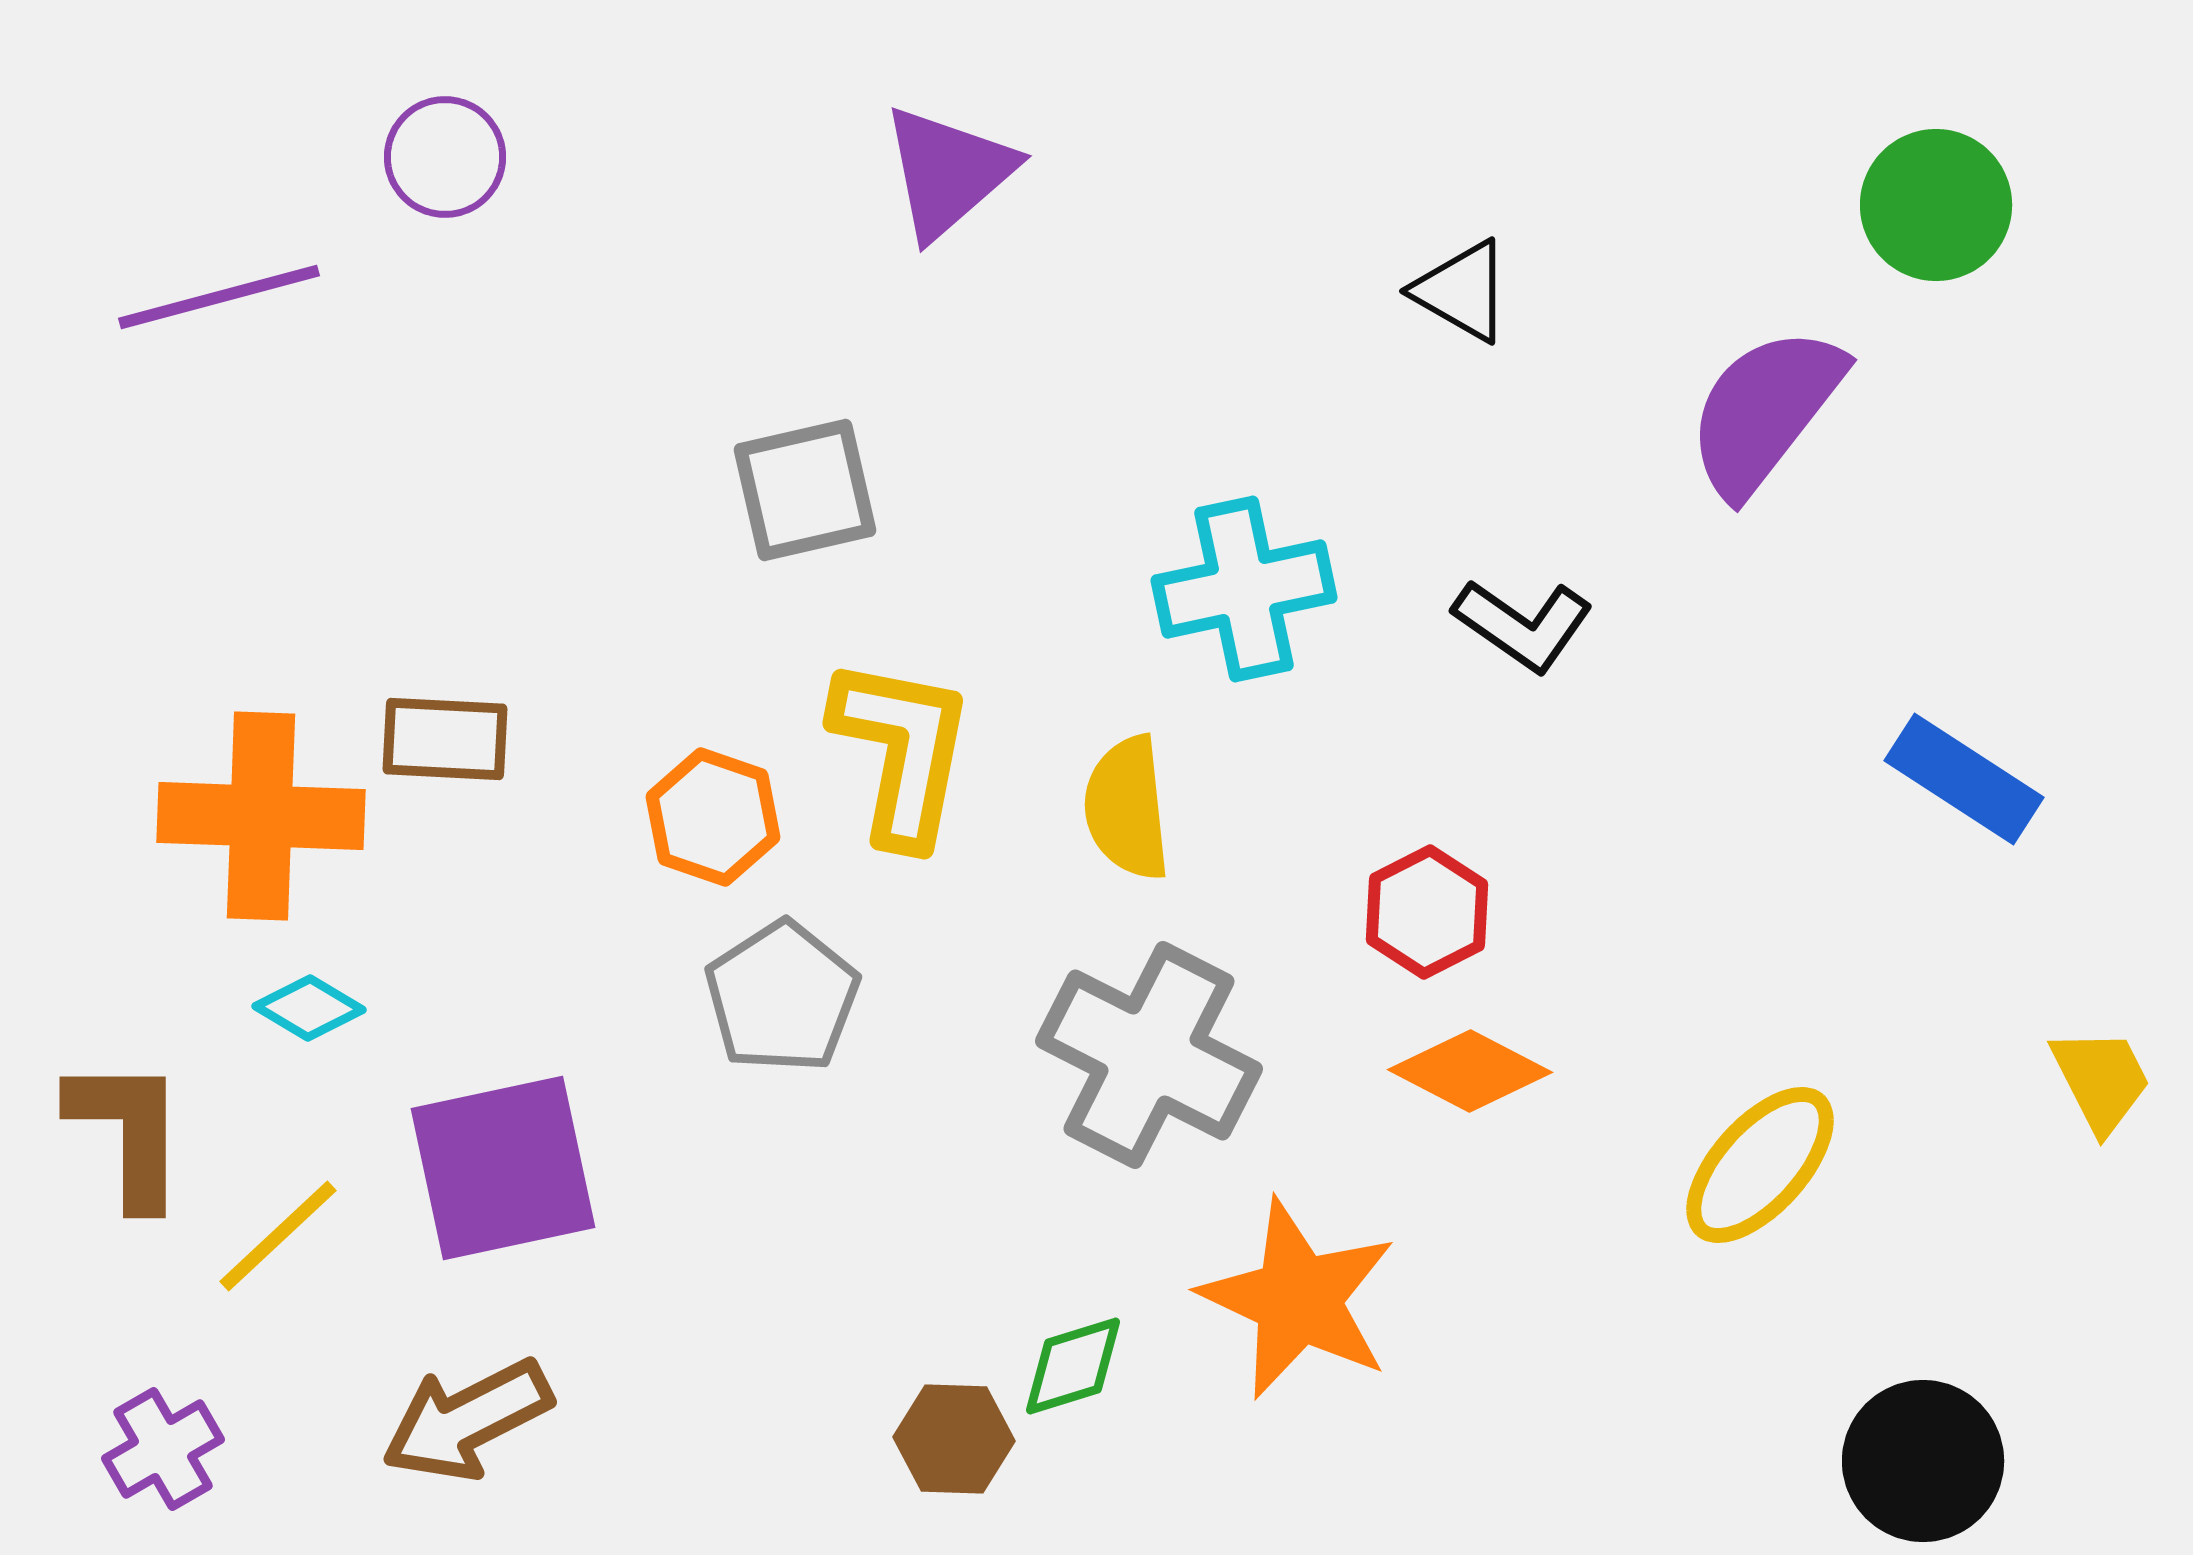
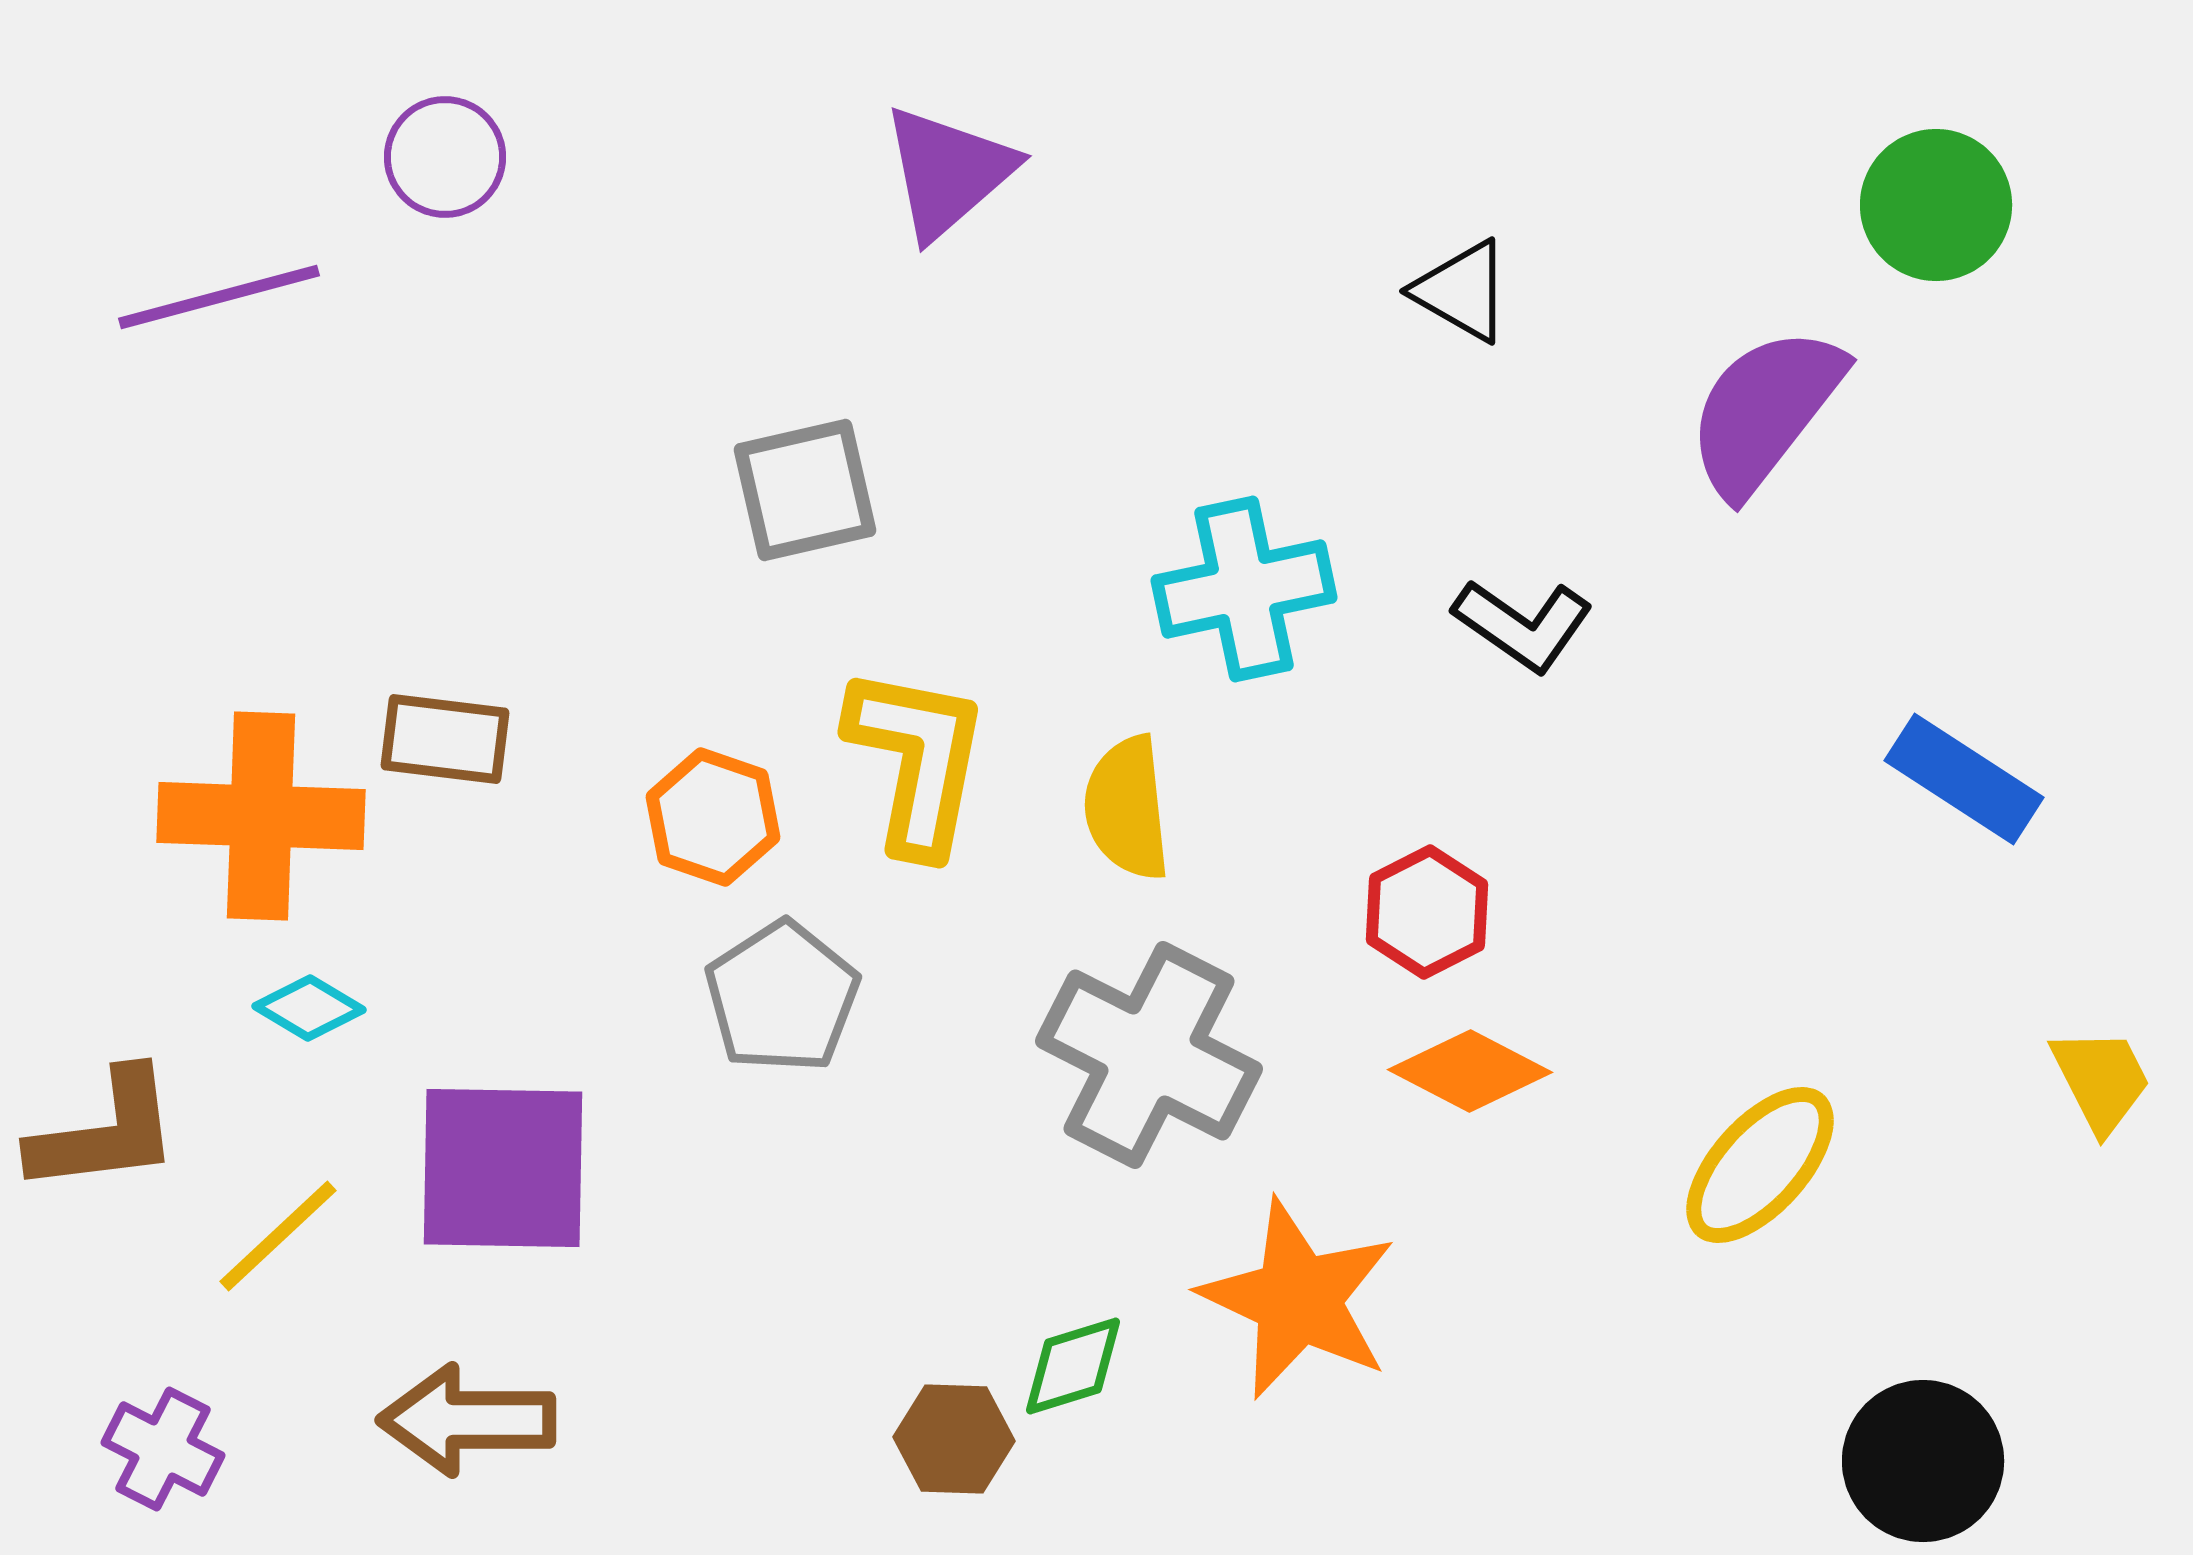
brown rectangle: rotated 4 degrees clockwise
yellow L-shape: moved 15 px right, 9 px down
brown L-shape: moved 23 px left; rotated 83 degrees clockwise
purple square: rotated 13 degrees clockwise
brown arrow: rotated 27 degrees clockwise
purple cross: rotated 33 degrees counterclockwise
